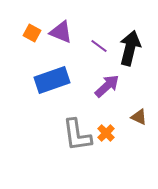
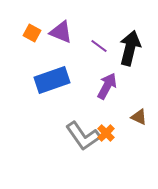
purple arrow: rotated 20 degrees counterclockwise
gray L-shape: moved 6 px right, 1 px down; rotated 27 degrees counterclockwise
